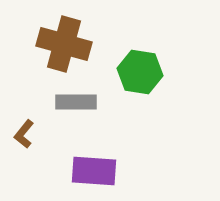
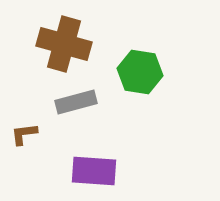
gray rectangle: rotated 15 degrees counterclockwise
brown L-shape: rotated 44 degrees clockwise
